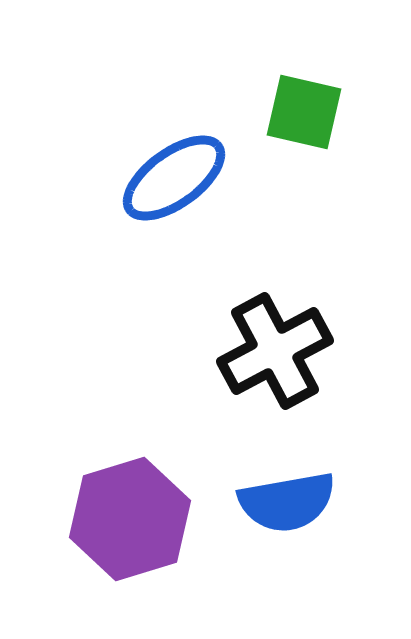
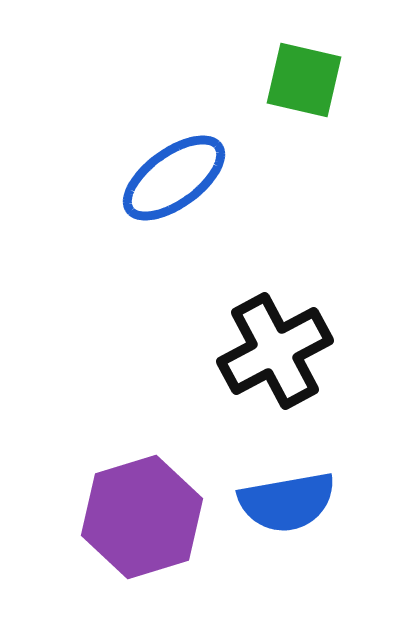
green square: moved 32 px up
purple hexagon: moved 12 px right, 2 px up
